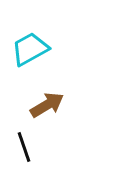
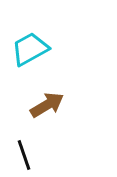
black line: moved 8 px down
